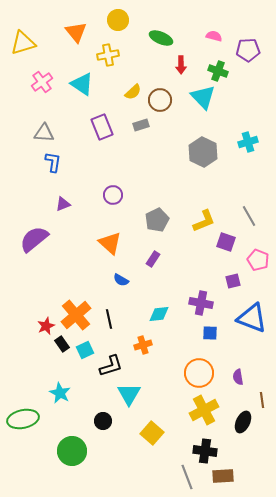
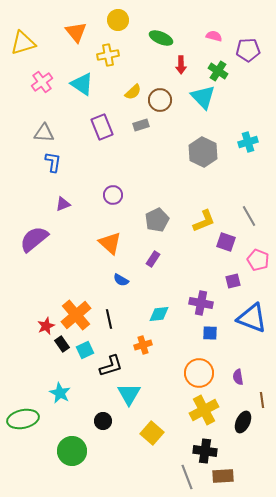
green cross at (218, 71): rotated 12 degrees clockwise
